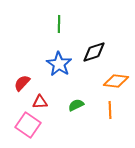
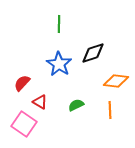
black diamond: moved 1 px left, 1 px down
red triangle: rotated 35 degrees clockwise
pink square: moved 4 px left, 1 px up
